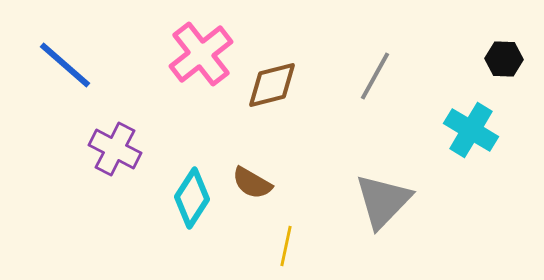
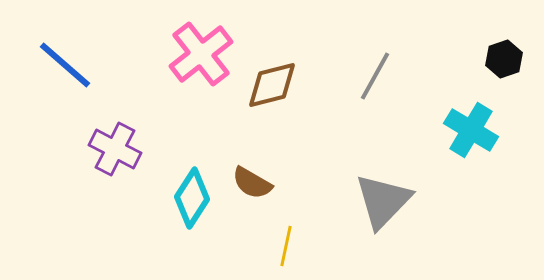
black hexagon: rotated 21 degrees counterclockwise
